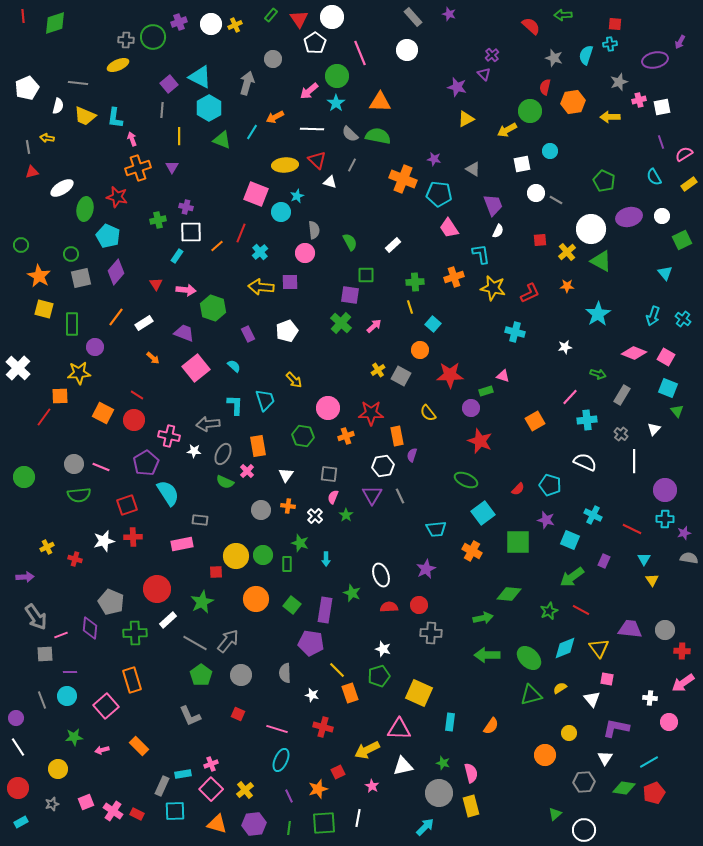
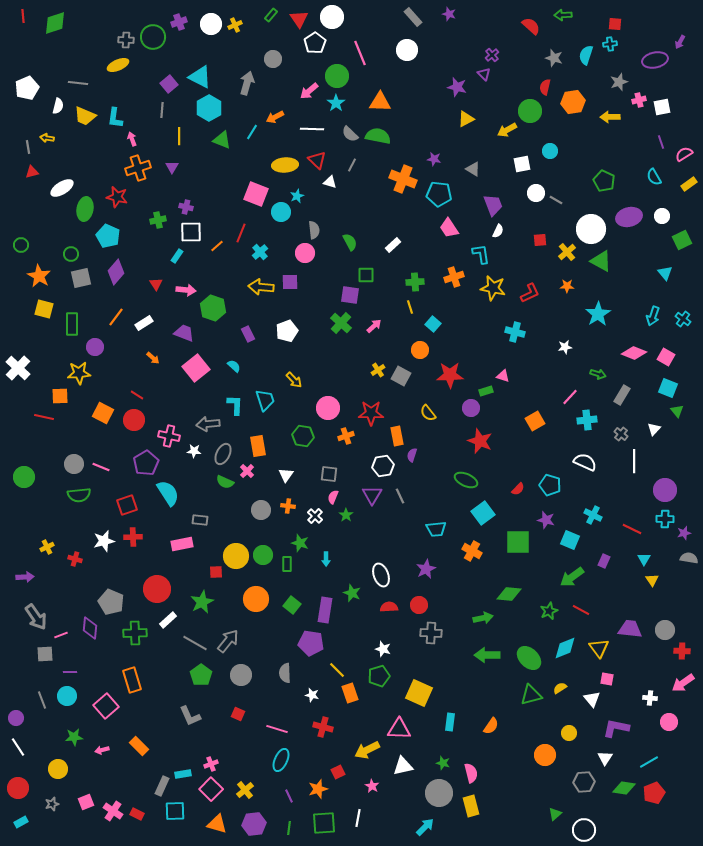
red line at (44, 417): rotated 66 degrees clockwise
